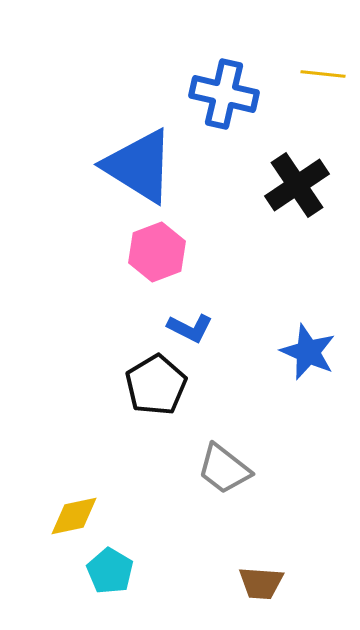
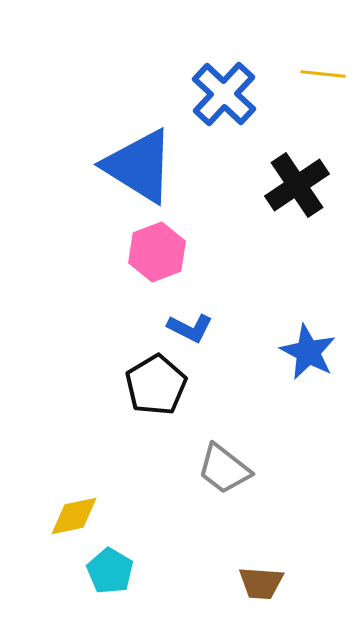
blue cross: rotated 30 degrees clockwise
blue star: rotated 4 degrees clockwise
